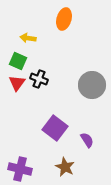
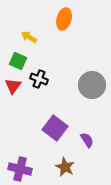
yellow arrow: moved 1 px right, 1 px up; rotated 21 degrees clockwise
red triangle: moved 4 px left, 3 px down
